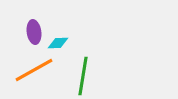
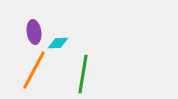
orange line: rotated 33 degrees counterclockwise
green line: moved 2 px up
